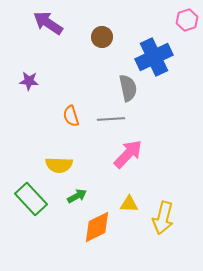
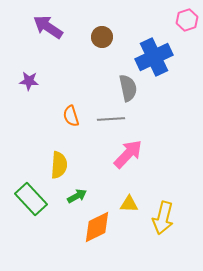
purple arrow: moved 4 px down
yellow semicircle: rotated 88 degrees counterclockwise
